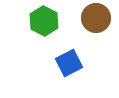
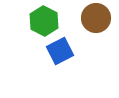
blue square: moved 9 px left, 12 px up
